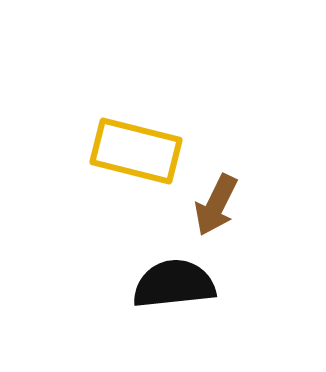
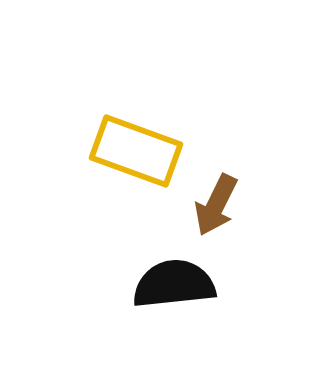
yellow rectangle: rotated 6 degrees clockwise
